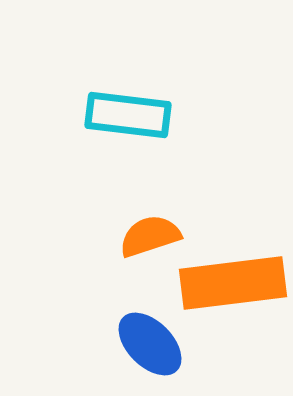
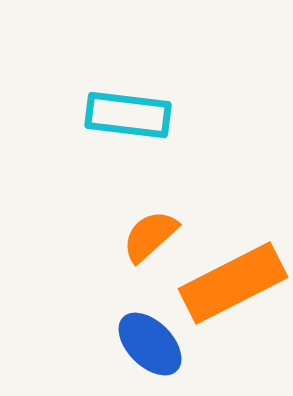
orange semicircle: rotated 24 degrees counterclockwise
orange rectangle: rotated 20 degrees counterclockwise
